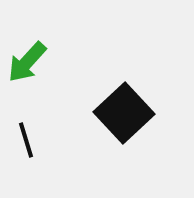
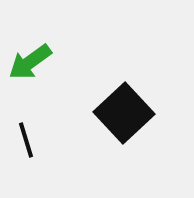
green arrow: moved 3 px right; rotated 12 degrees clockwise
